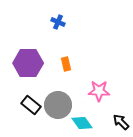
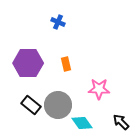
pink star: moved 2 px up
